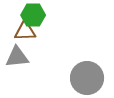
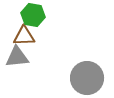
green hexagon: rotated 10 degrees clockwise
brown triangle: moved 1 px left, 5 px down
